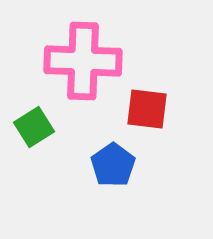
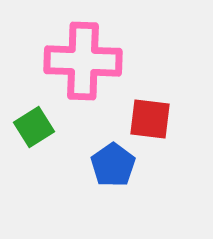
red square: moved 3 px right, 10 px down
